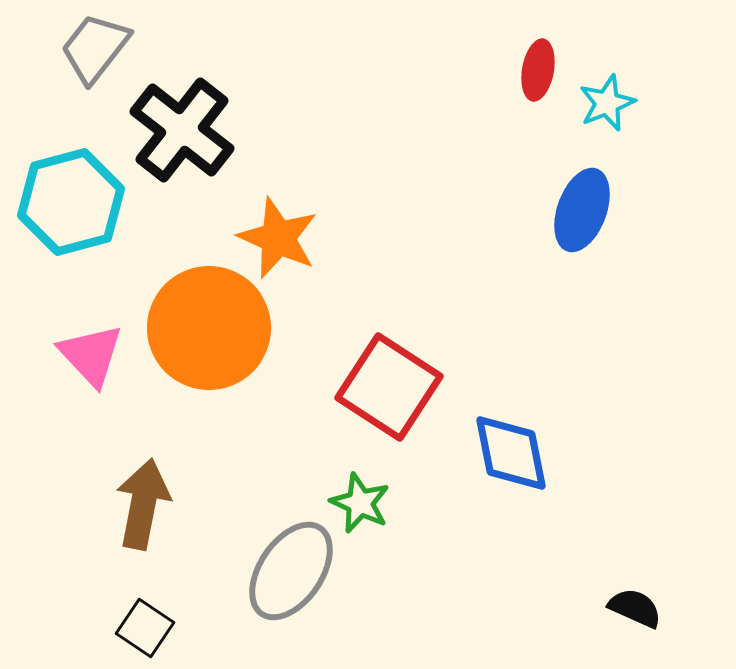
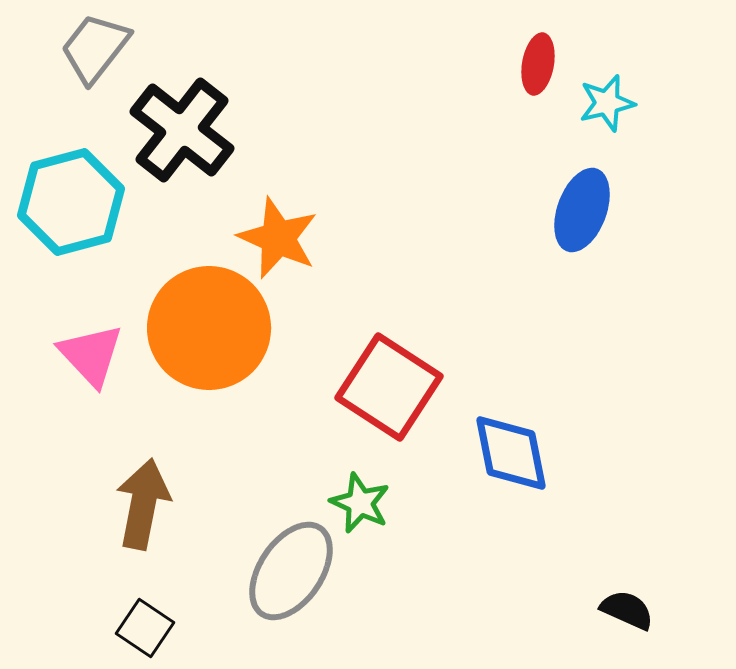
red ellipse: moved 6 px up
cyan star: rotated 8 degrees clockwise
black semicircle: moved 8 px left, 2 px down
